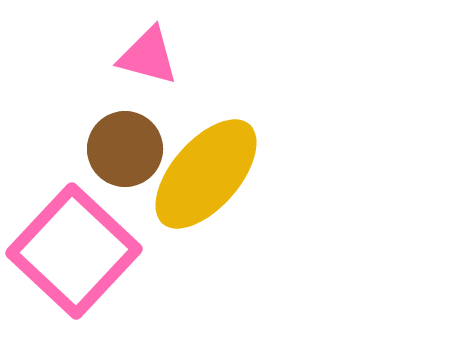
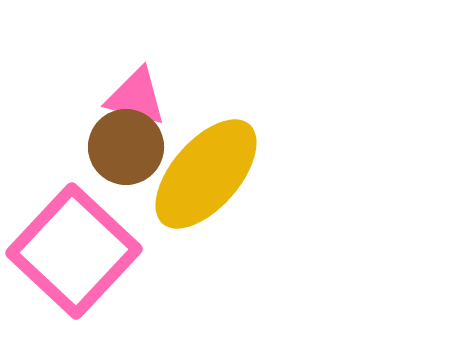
pink triangle: moved 12 px left, 41 px down
brown circle: moved 1 px right, 2 px up
